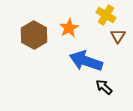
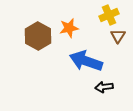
yellow cross: moved 3 px right; rotated 36 degrees clockwise
orange star: rotated 18 degrees clockwise
brown hexagon: moved 4 px right, 1 px down
black arrow: rotated 48 degrees counterclockwise
